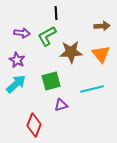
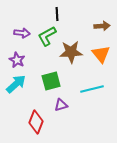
black line: moved 1 px right, 1 px down
red diamond: moved 2 px right, 3 px up
